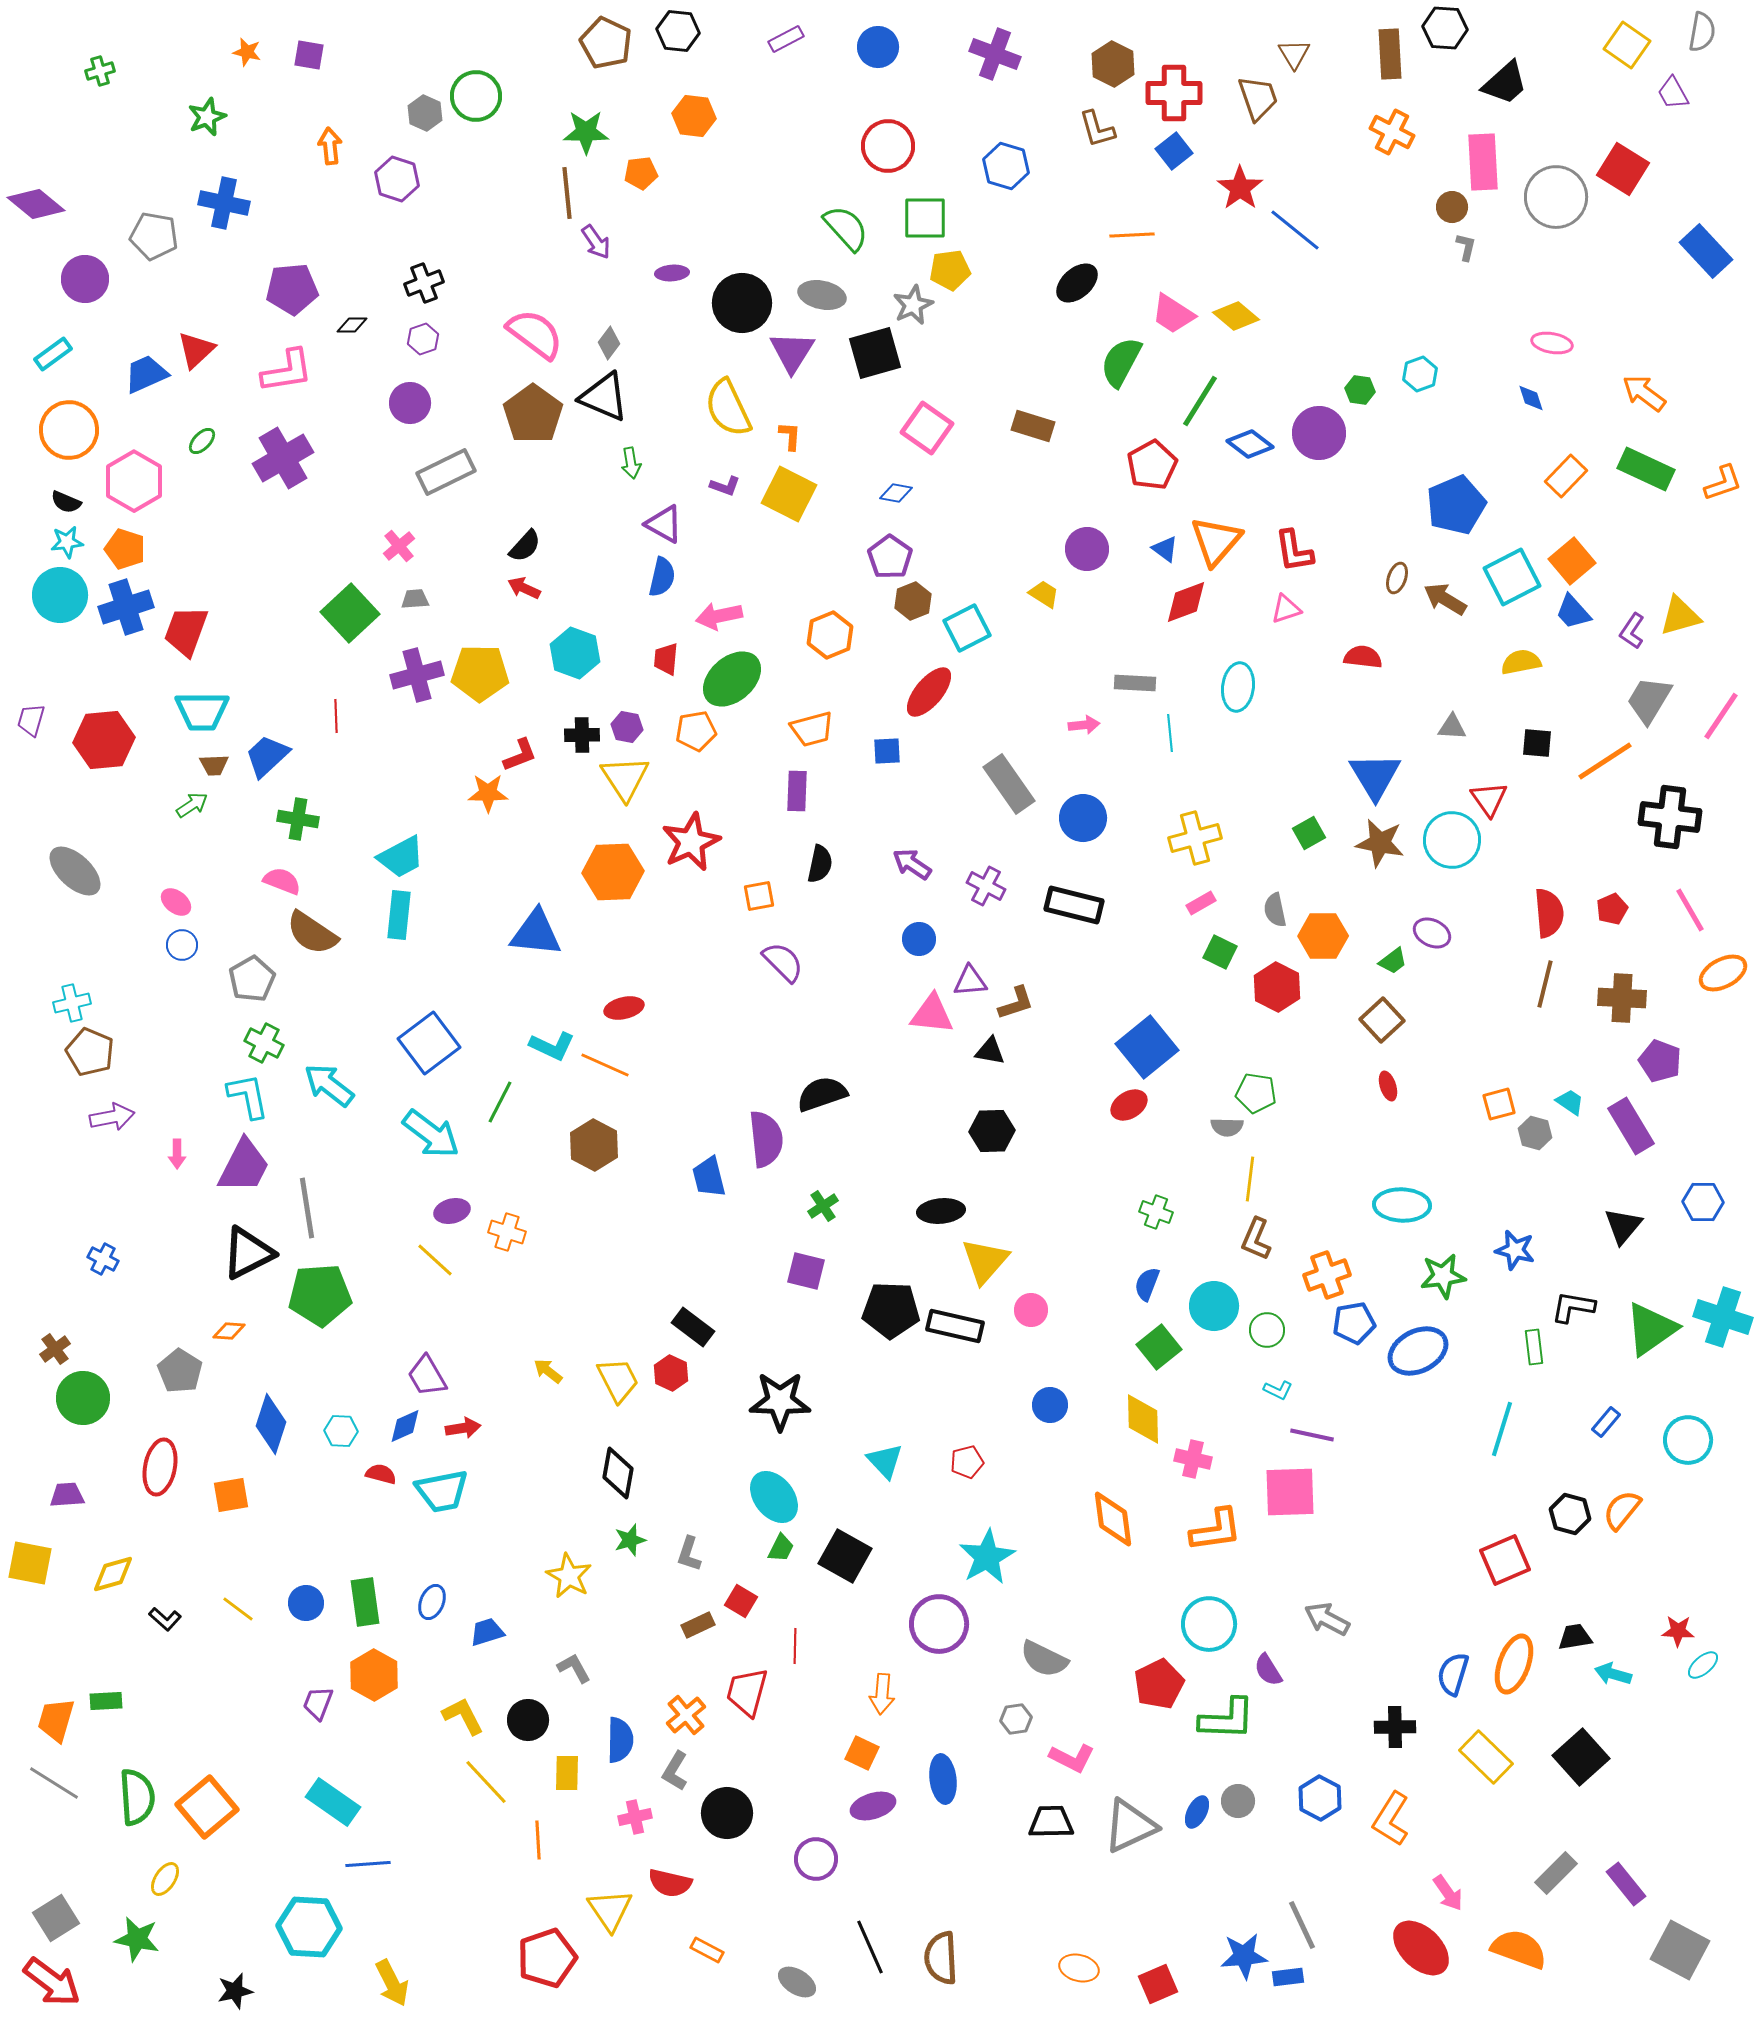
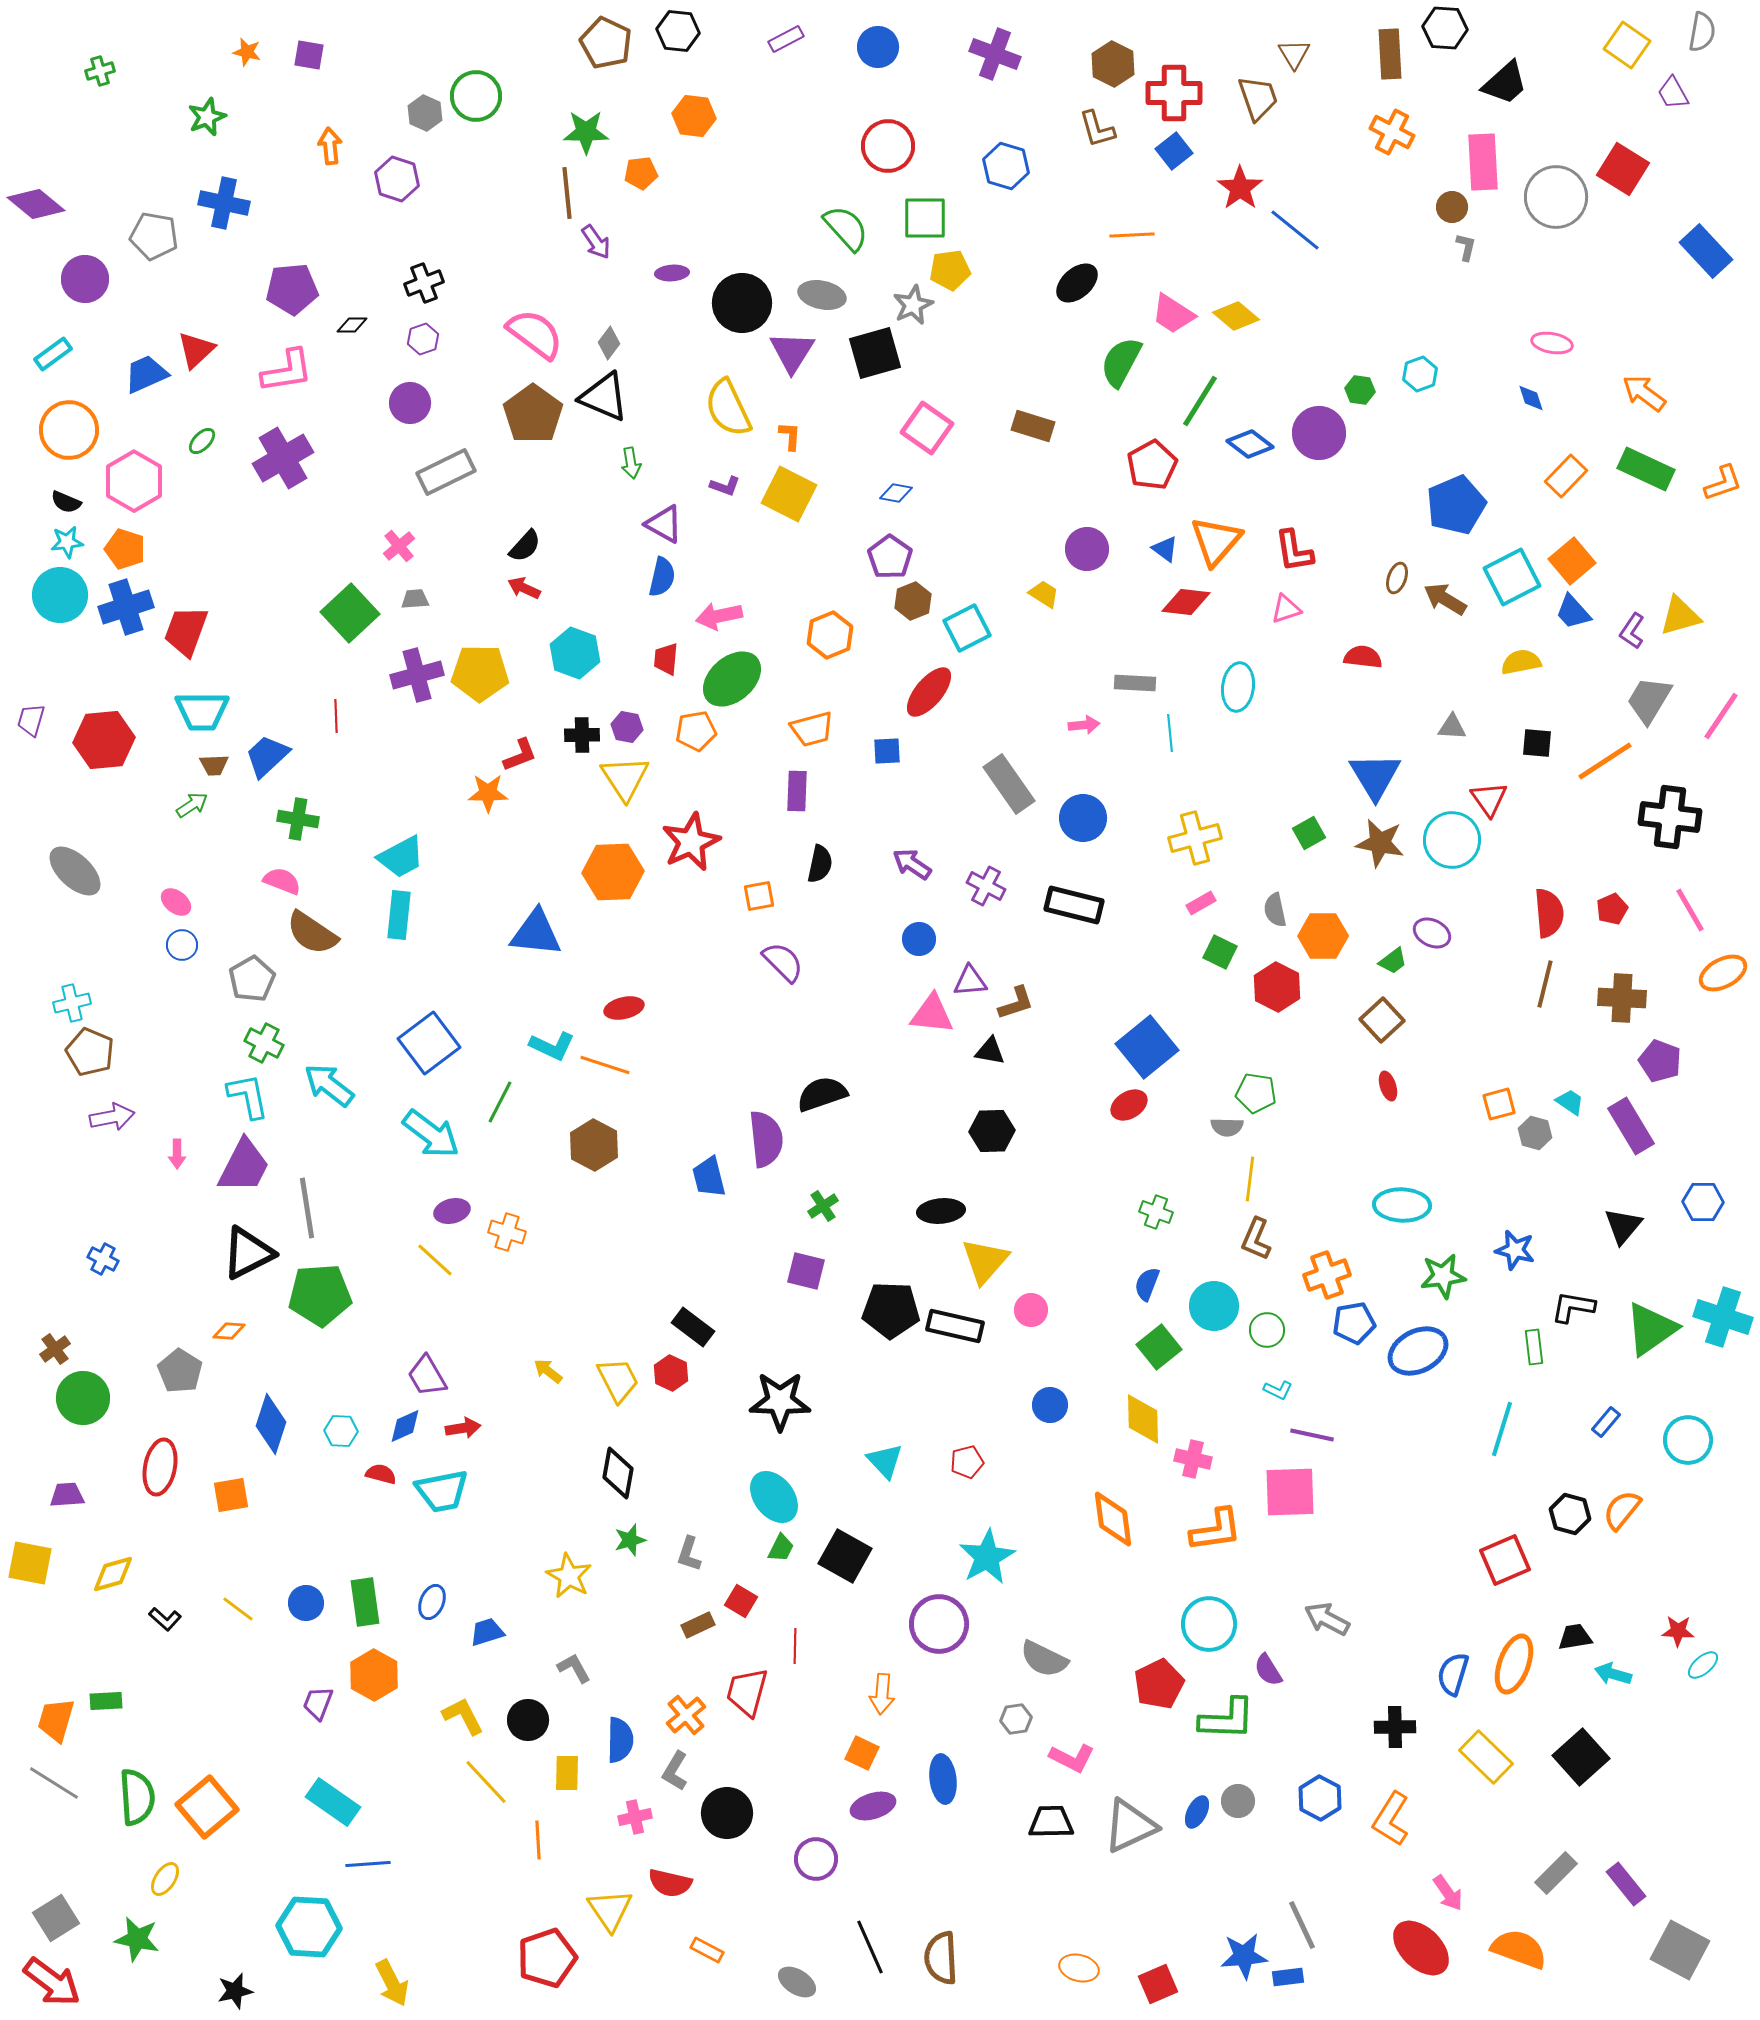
red diamond at (1186, 602): rotated 27 degrees clockwise
orange line at (605, 1065): rotated 6 degrees counterclockwise
